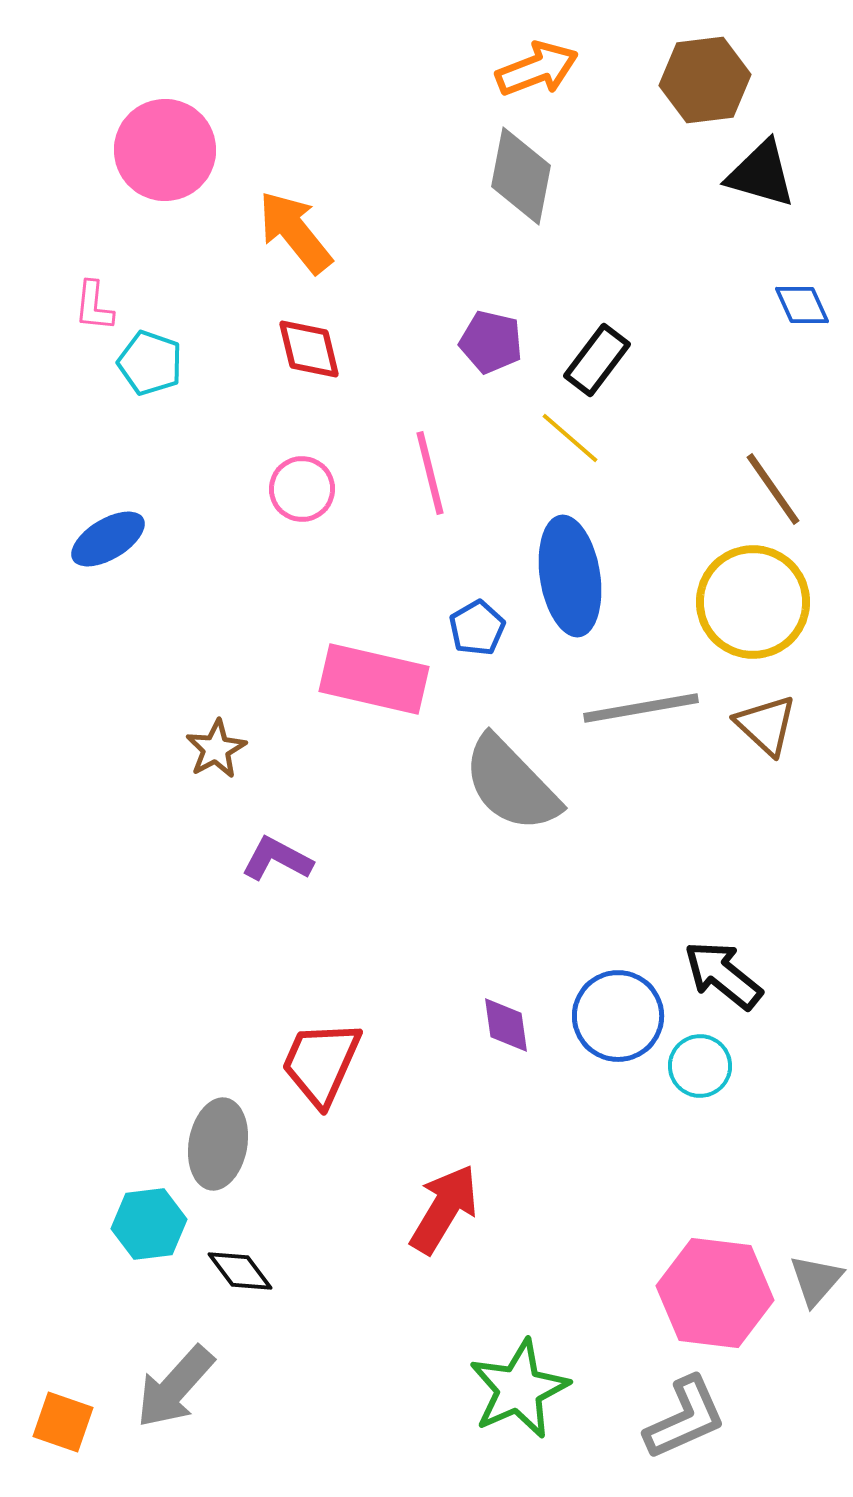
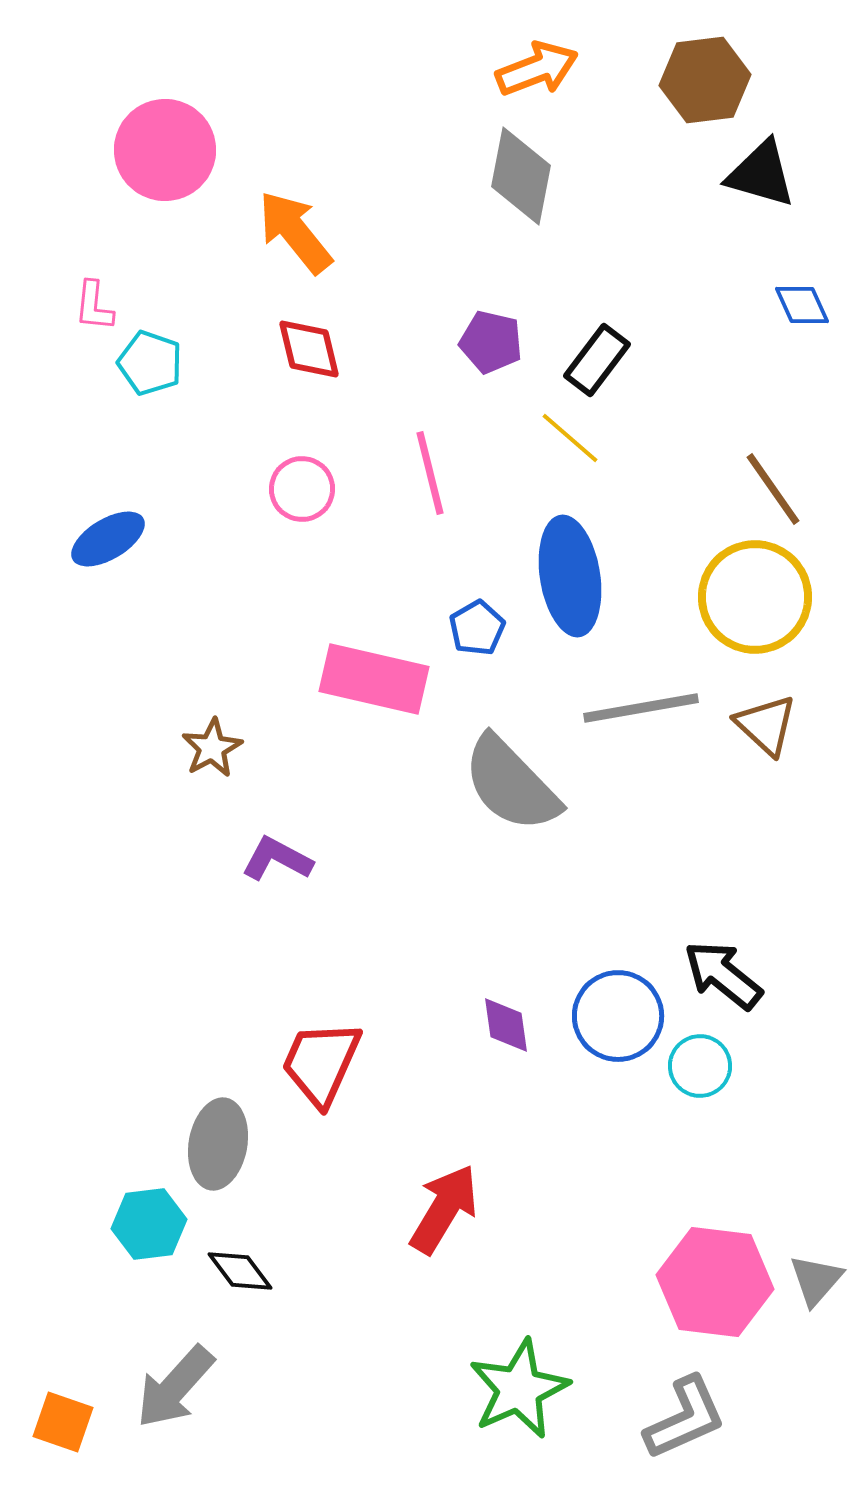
yellow circle at (753, 602): moved 2 px right, 5 px up
brown star at (216, 749): moved 4 px left, 1 px up
pink hexagon at (715, 1293): moved 11 px up
